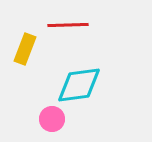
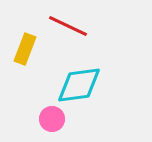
red line: moved 1 px down; rotated 27 degrees clockwise
